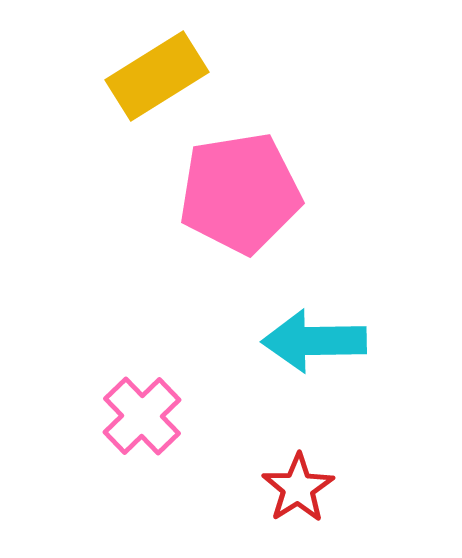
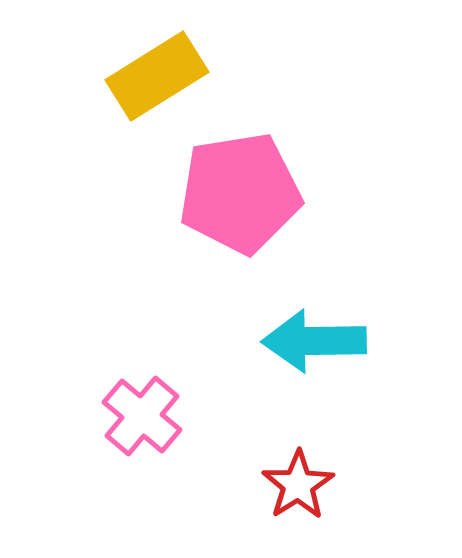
pink cross: rotated 6 degrees counterclockwise
red star: moved 3 px up
